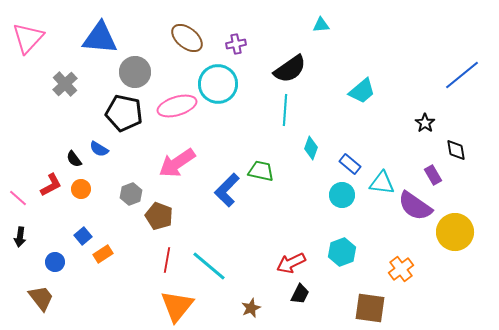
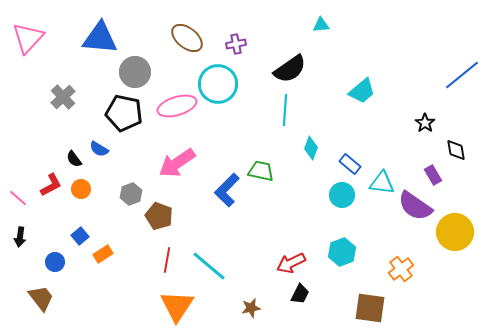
gray cross at (65, 84): moved 2 px left, 13 px down
blue square at (83, 236): moved 3 px left
orange triangle at (177, 306): rotated 6 degrees counterclockwise
brown star at (251, 308): rotated 12 degrees clockwise
